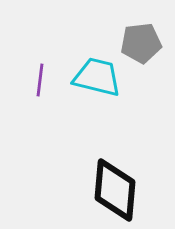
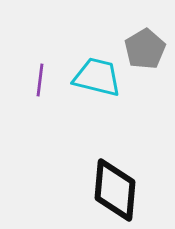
gray pentagon: moved 4 px right, 6 px down; rotated 24 degrees counterclockwise
